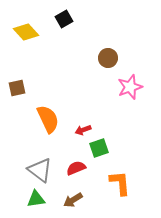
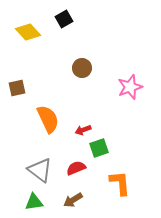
yellow diamond: moved 2 px right
brown circle: moved 26 px left, 10 px down
green triangle: moved 2 px left, 3 px down
